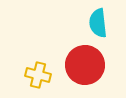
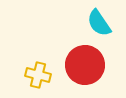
cyan semicircle: moved 1 px right; rotated 28 degrees counterclockwise
